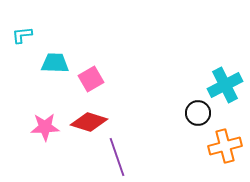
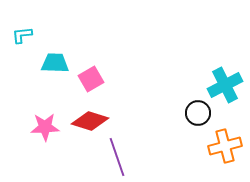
red diamond: moved 1 px right, 1 px up
